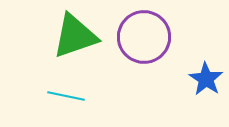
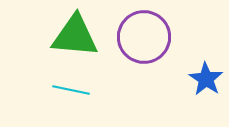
green triangle: rotated 24 degrees clockwise
cyan line: moved 5 px right, 6 px up
